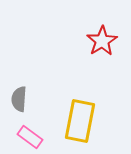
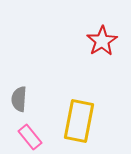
yellow rectangle: moved 1 px left
pink rectangle: rotated 15 degrees clockwise
